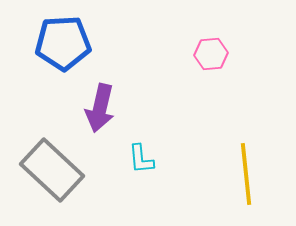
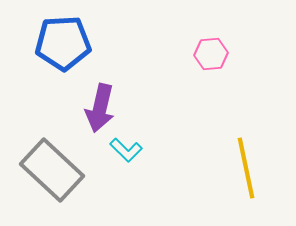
cyan L-shape: moved 15 px left, 9 px up; rotated 40 degrees counterclockwise
yellow line: moved 6 px up; rotated 6 degrees counterclockwise
